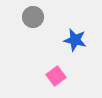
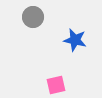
pink square: moved 9 px down; rotated 24 degrees clockwise
